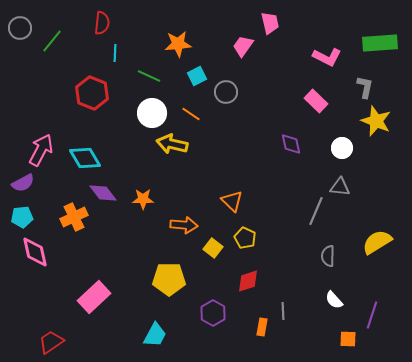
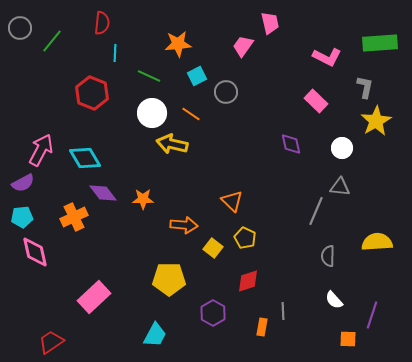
yellow star at (376, 121): rotated 20 degrees clockwise
yellow semicircle at (377, 242): rotated 28 degrees clockwise
